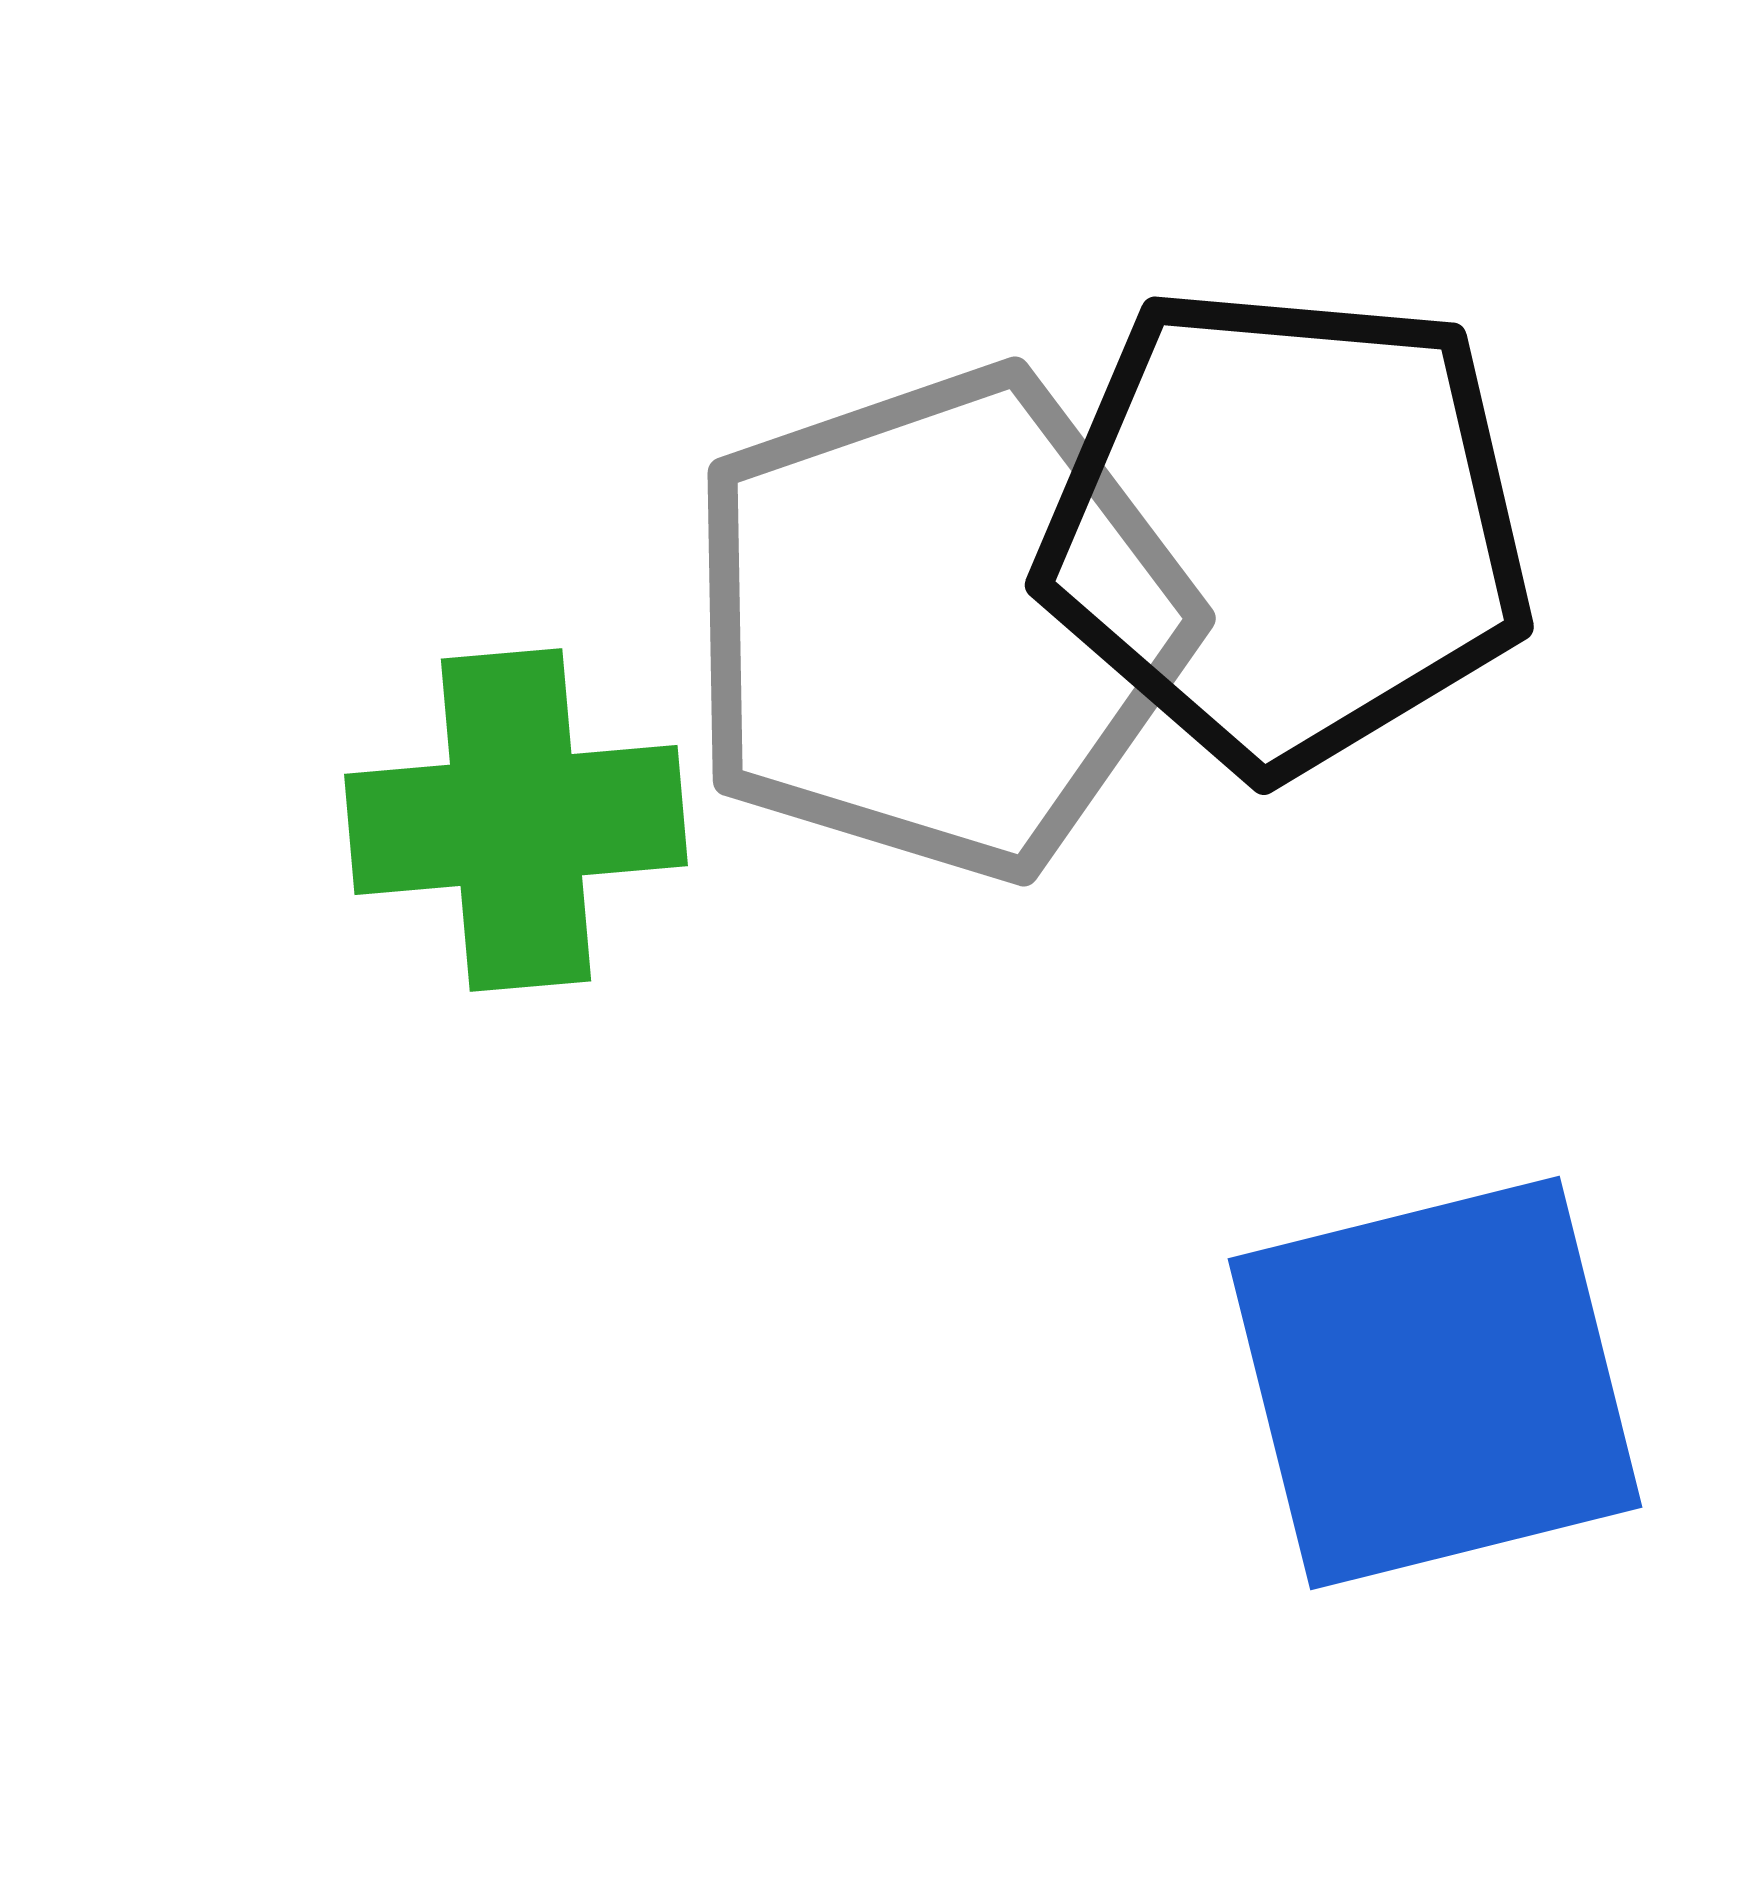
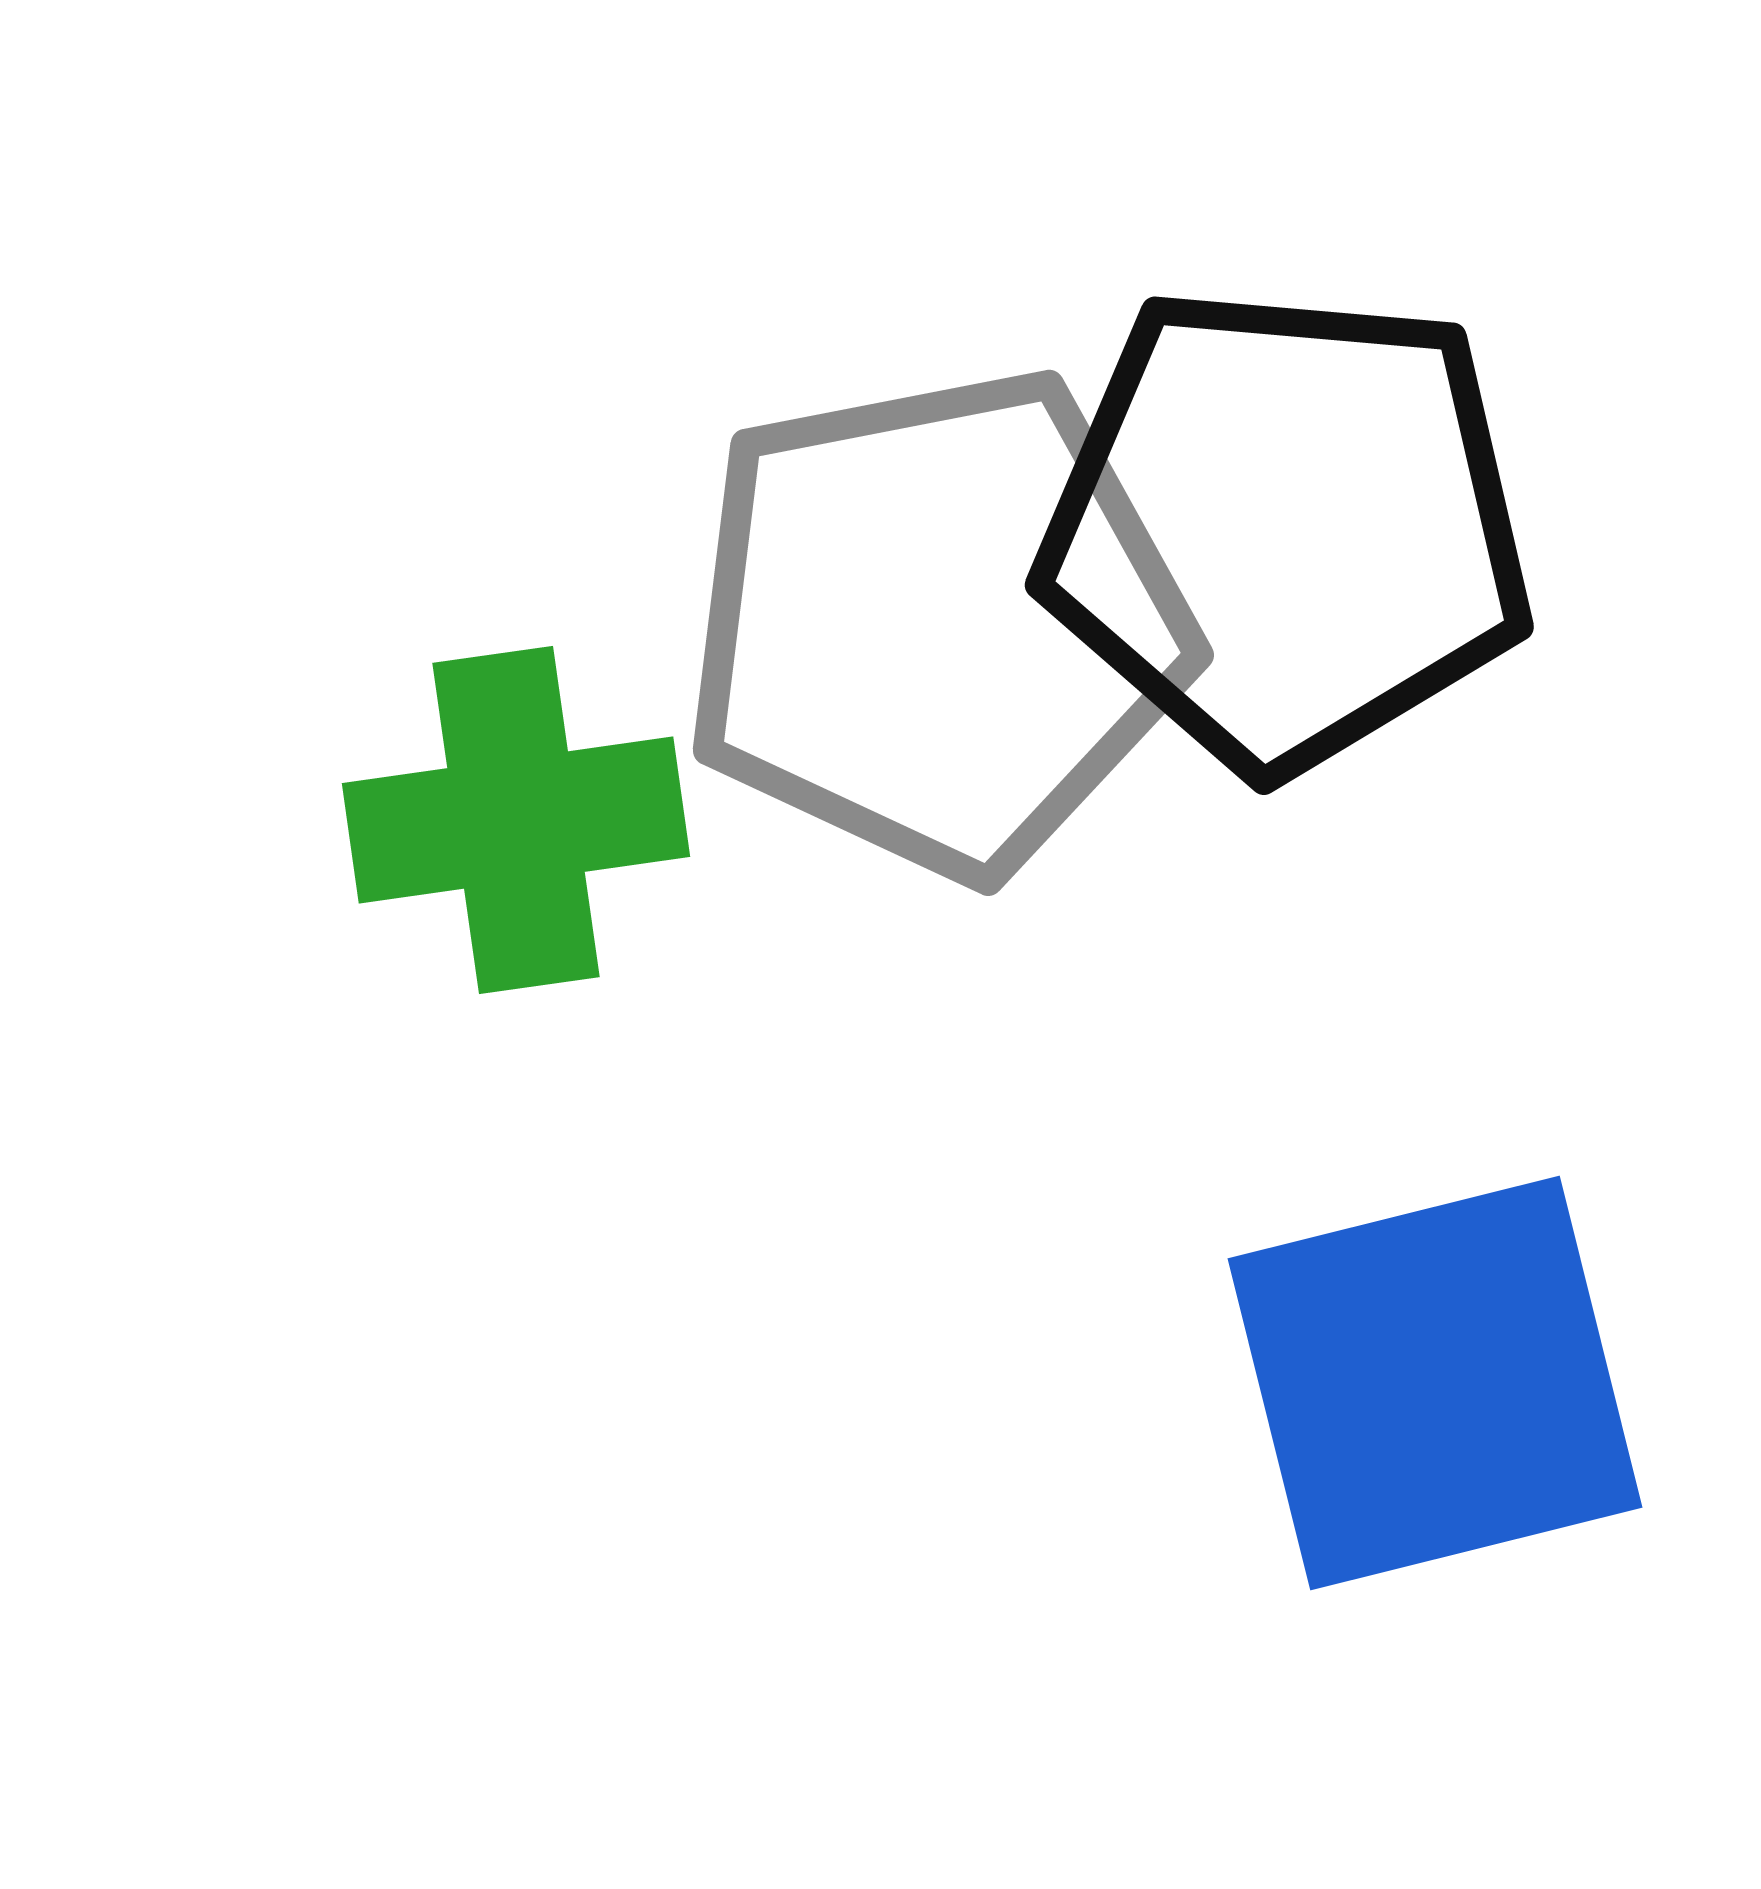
gray pentagon: rotated 8 degrees clockwise
green cross: rotated 3 degrees counterclockwise
